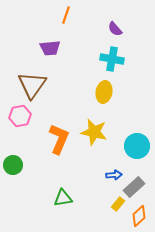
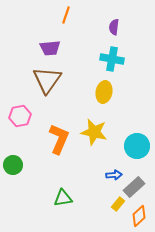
purple semicircle: moved 1 px left, 2 px up; rotated 49 degrees clockwise
brown triangle: moved 15 px right, 5 px up
